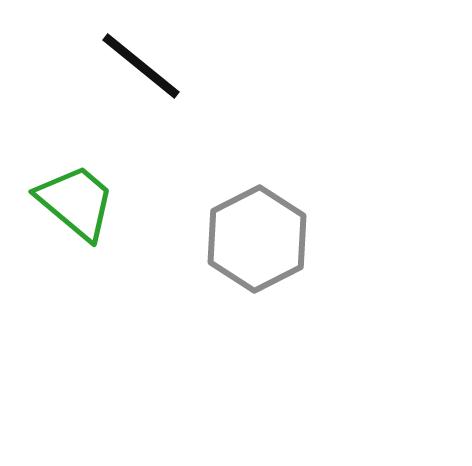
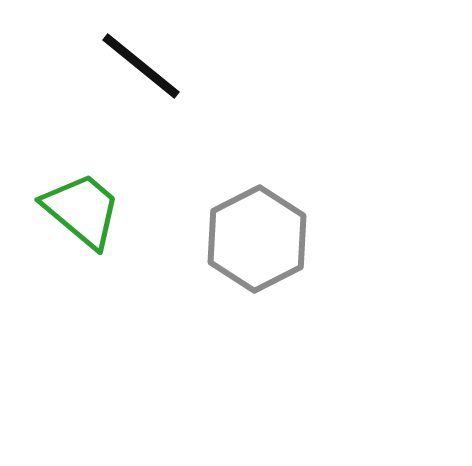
green trapezoid: moved 6 px right, 8 px down
